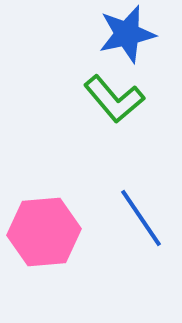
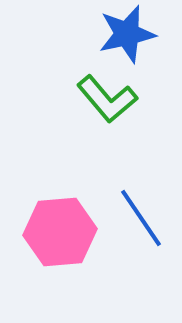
green L-shape: moved 7 px left
pink hexagon: moved 16 px right
